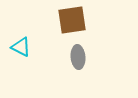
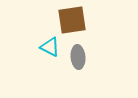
cyan triangle: moved 29 px right
